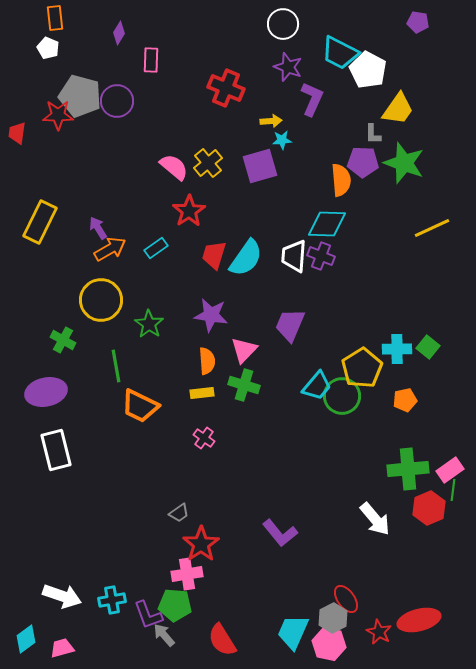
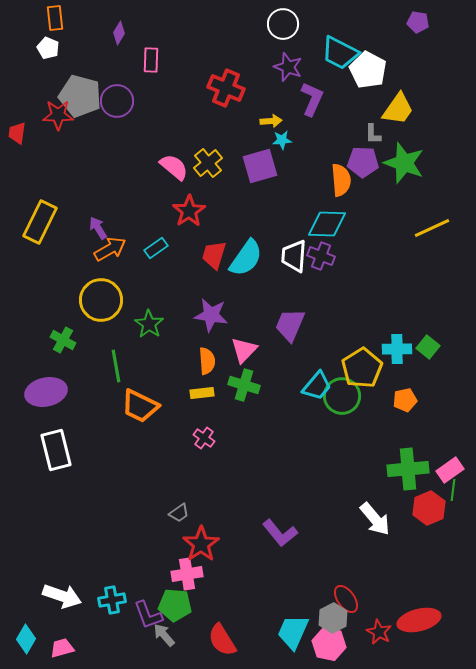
cyan diamond at (26, 639): rotated 24 degrees counterclockwise
